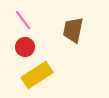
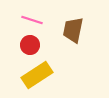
pink line: moved 9 px right; rotated 35 degrees counterclockwise
red circle: moved 5 px right, 2 px up
